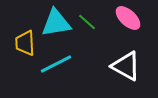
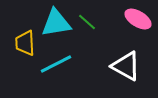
pink ellipse: moved 10 px right, 1 px down; rotated 12 degrees counterclockwise
